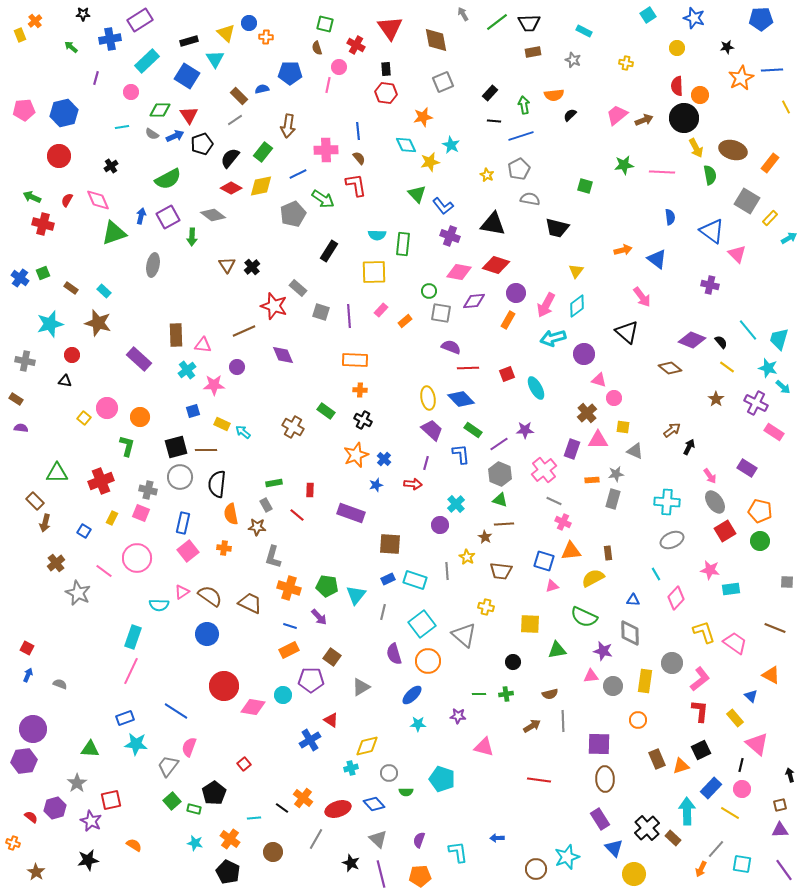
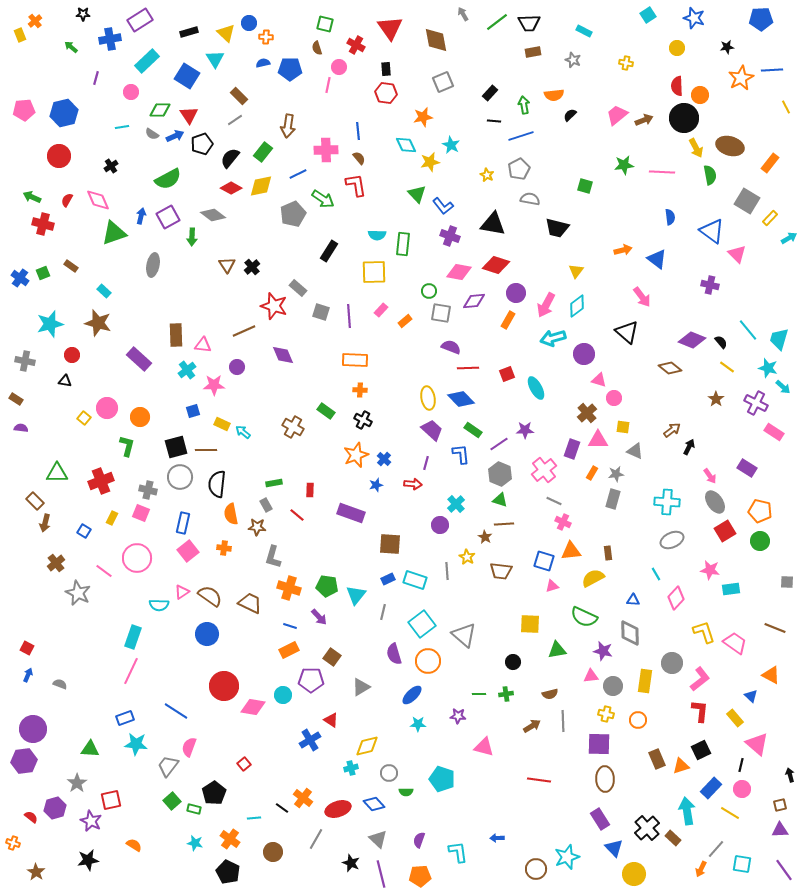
black rectangle at (189, 41): moved 9 px up
blue pentagon at (290, 73): moved 4 px up
blue semicircle at (262, 89): moved 1 px right, 26 px up
brown ellipse at (733, 150): moved 3 px left, 4 px up
brown rectangle at (71, 288): moved 22 px up
orange rectangle at (592, 480): moved 7 px up; rotated 56 degrees counterclockwise
yellow cross at (486, 607): moved 120 px right, 107 px down
cyan arrow at (687, 811): rotated 8 degrees counterclockwise
